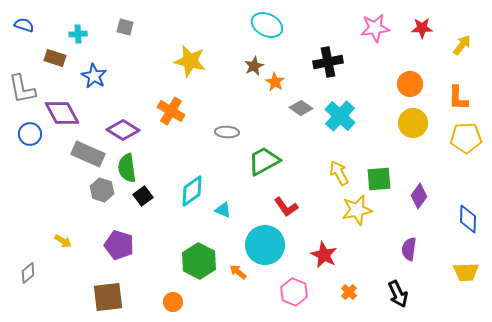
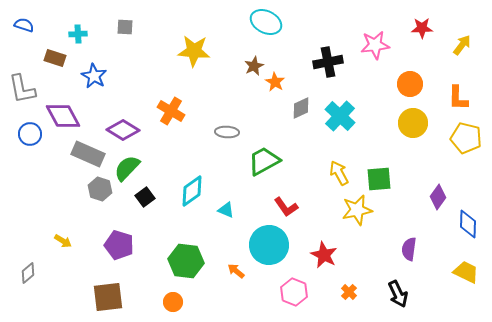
cyan ellipse at (267, 25): moved 1 px left, 3 px up
gray square at (125, 27): rotated 12 degrees counterclockwise
pink star at (375, 28): moved 17 px down
yellow star at (190, 61): moved 4 px right, 10 px up; rotated 8 degrees counterclockwise
gray diamond at (301, 108): rotated 60 degrees counterclockwise
purple diamond at (62, 113): moved 1 px right, 3 px down
yellow pentagon at (466, 138): rotated 16 degrees clockwise
green semicircle at (127, 168): rotated 52 degrees clockwise
gray hexagon at (102, 190): moved 2 px left, 1 px up
black square at (143, 196): moved 2 px right, 1 px down
purple diamond at (419, 196): moved 19 px right, 1 px down
cyan triangle at (223, 210): moved 3 px right
blue diamond at (468, 219): moved 5 px down
cyan circle at (265, 245): moved 4 px right
green hexagon at (199, 261): moved 13 px left; rotated 20 degrees counterclockwise
orange arrow at (238, 272): moved 2 px left, 1 px up
yellow trapezoid at (466, 272): rotated 152 degrees counterclockwise
